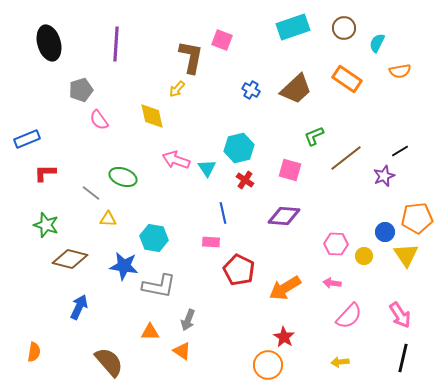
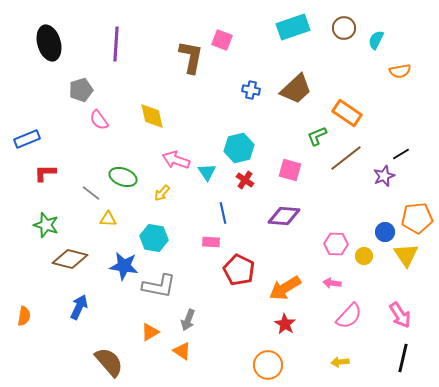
cyan semicircle at (377, 43): moved 1 px left, 3 px up
orange rectangle at (347, 79): moved 34 px down
yellow arrow at (177, 89): moved 15 px left, 104 px down
blue cross at (251, 90): rotated 18 degrees counterclockwise
green L-shape at (314, 136): moved 3 px right
black line at (400, 151): moved 1 px right, 3 px down
cyan triangle at (207, 168): moved 4 px down
orange triangle at (150, 332): rotated 30 degrees counterclockwise
red star at (284, 337): moved 1 px right, 13 px up
orange semicircle at (34, 352): moved 10 px left, 36 px up
